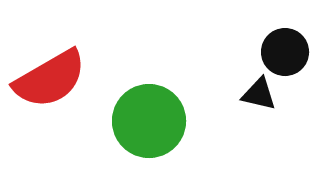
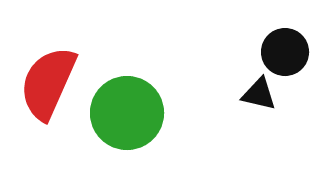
red semicircle: moved 2 px left, 4 px down; rotated 144 degrees clockwise
green circle: moved 22 px left, 8 px up
